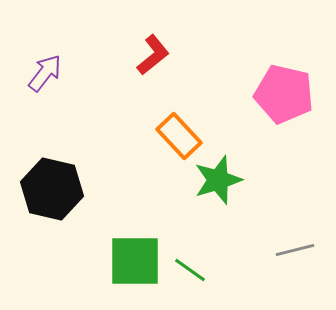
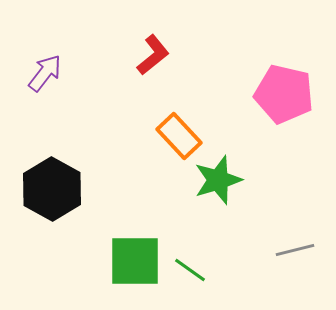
black hexagon: rotated 16 degrees clockwise
